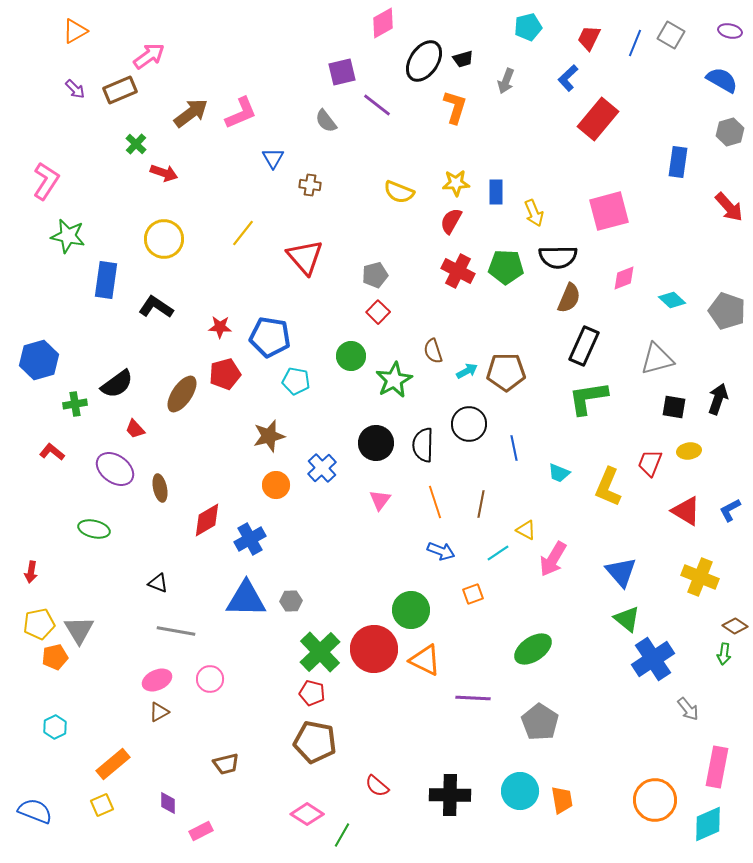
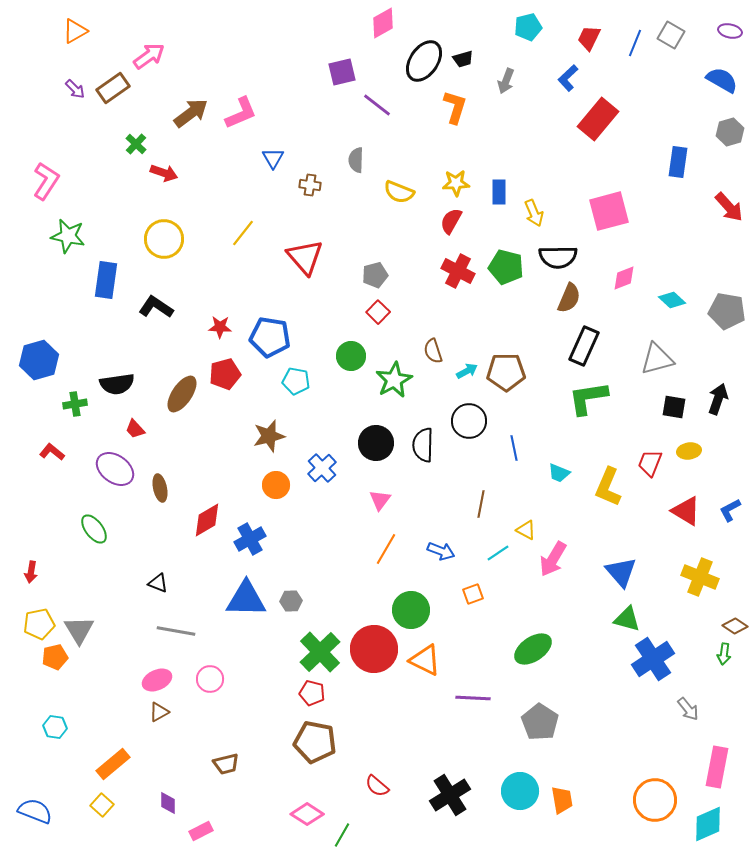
brown rectangle at (120, 90): moved 7 px left, 2 px up; rotated 12 degrees counterclockwise
gray semicircle at (326, 121): moved 30 px right, 39 px down; rotated 40 degrees clockwise
blue rectangle at (496, 192): moved 3 px right
green pentagon at (506, 267): rotated 12 degrees clockwise
gray pentagon at (727, 311): rotated 9 degrees counterclockwise
black semicircle at (117, 384): rotated 28 degrees clockwise
black circle at (469, 424): moved 3 px up
orange line at (435, 502): moved 49 px left, 47 px down; rotated 48 degrees clockwise
green ellipse at (94, 529): rotated 40 degrees clockwise
green triangle at (627, 619): rotated 24 degrees counterclockwise
cyan hexagon at (55, 727): rotated 25 degrees counterclockwise
black cross at (450, 795): rotated 33 degrees counterclockwise
yellow square at (102, 805): rotated 25 degrees counterclockwise
